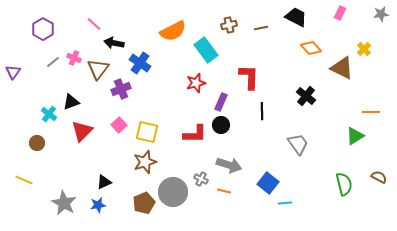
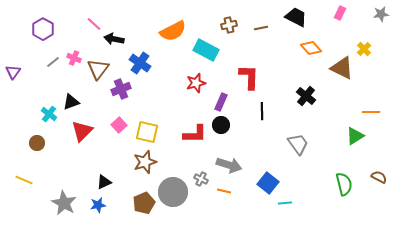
black arrow at (114, 43): moved 4 px up
cyan rectangle at (206, 50): rotated 25 degrees counterclockwise
